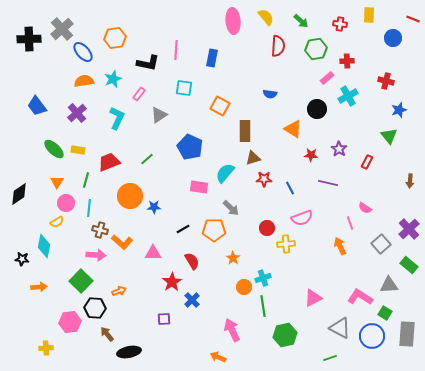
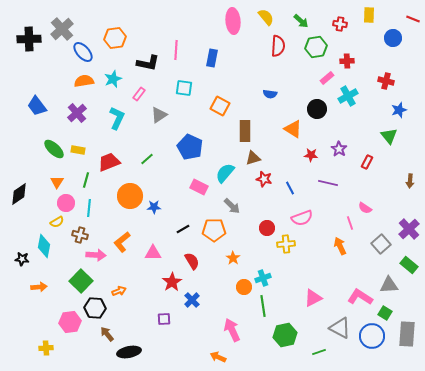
green hexagon at (316, 49): moved 2 px up
red star at (264, 179): rotated 14 degrees clockwise
pink rectangle at (199, 187): rotated 18 degrees clockwise
gray arrow at (231, 208): moved 1 px right, 2 px up
brown cross at (100, 230): moved 20 px left, 5 px down
orange L-shape at (122, 242): rotated 100 degrees clockwise
green line at (330, 358): moved 11 px left, 6 px up
